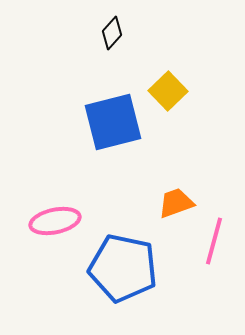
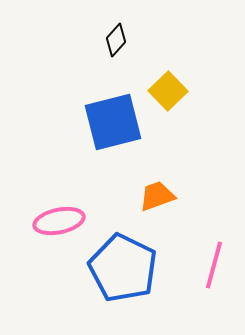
black diamond: moved 4 px right, 7 px down
orange trapezoid: moved 19 px left, 7 px up
pink ellipse: moved 4 px right
pink line: moved 24 px down
blue pentagon: rotated 14 degrees clockwise
